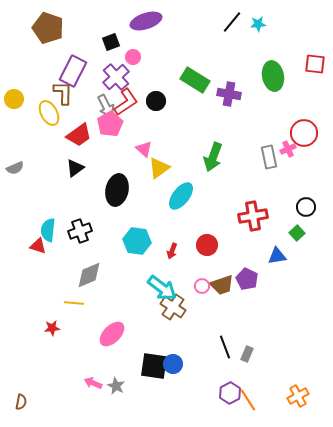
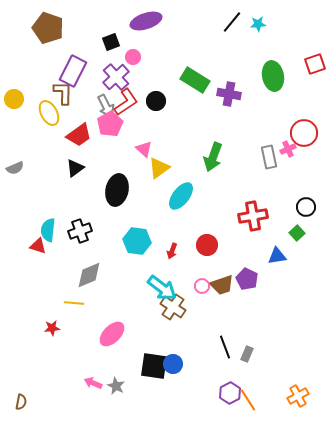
red square at (315, 64): rotated 25 degrees counterclockwise
